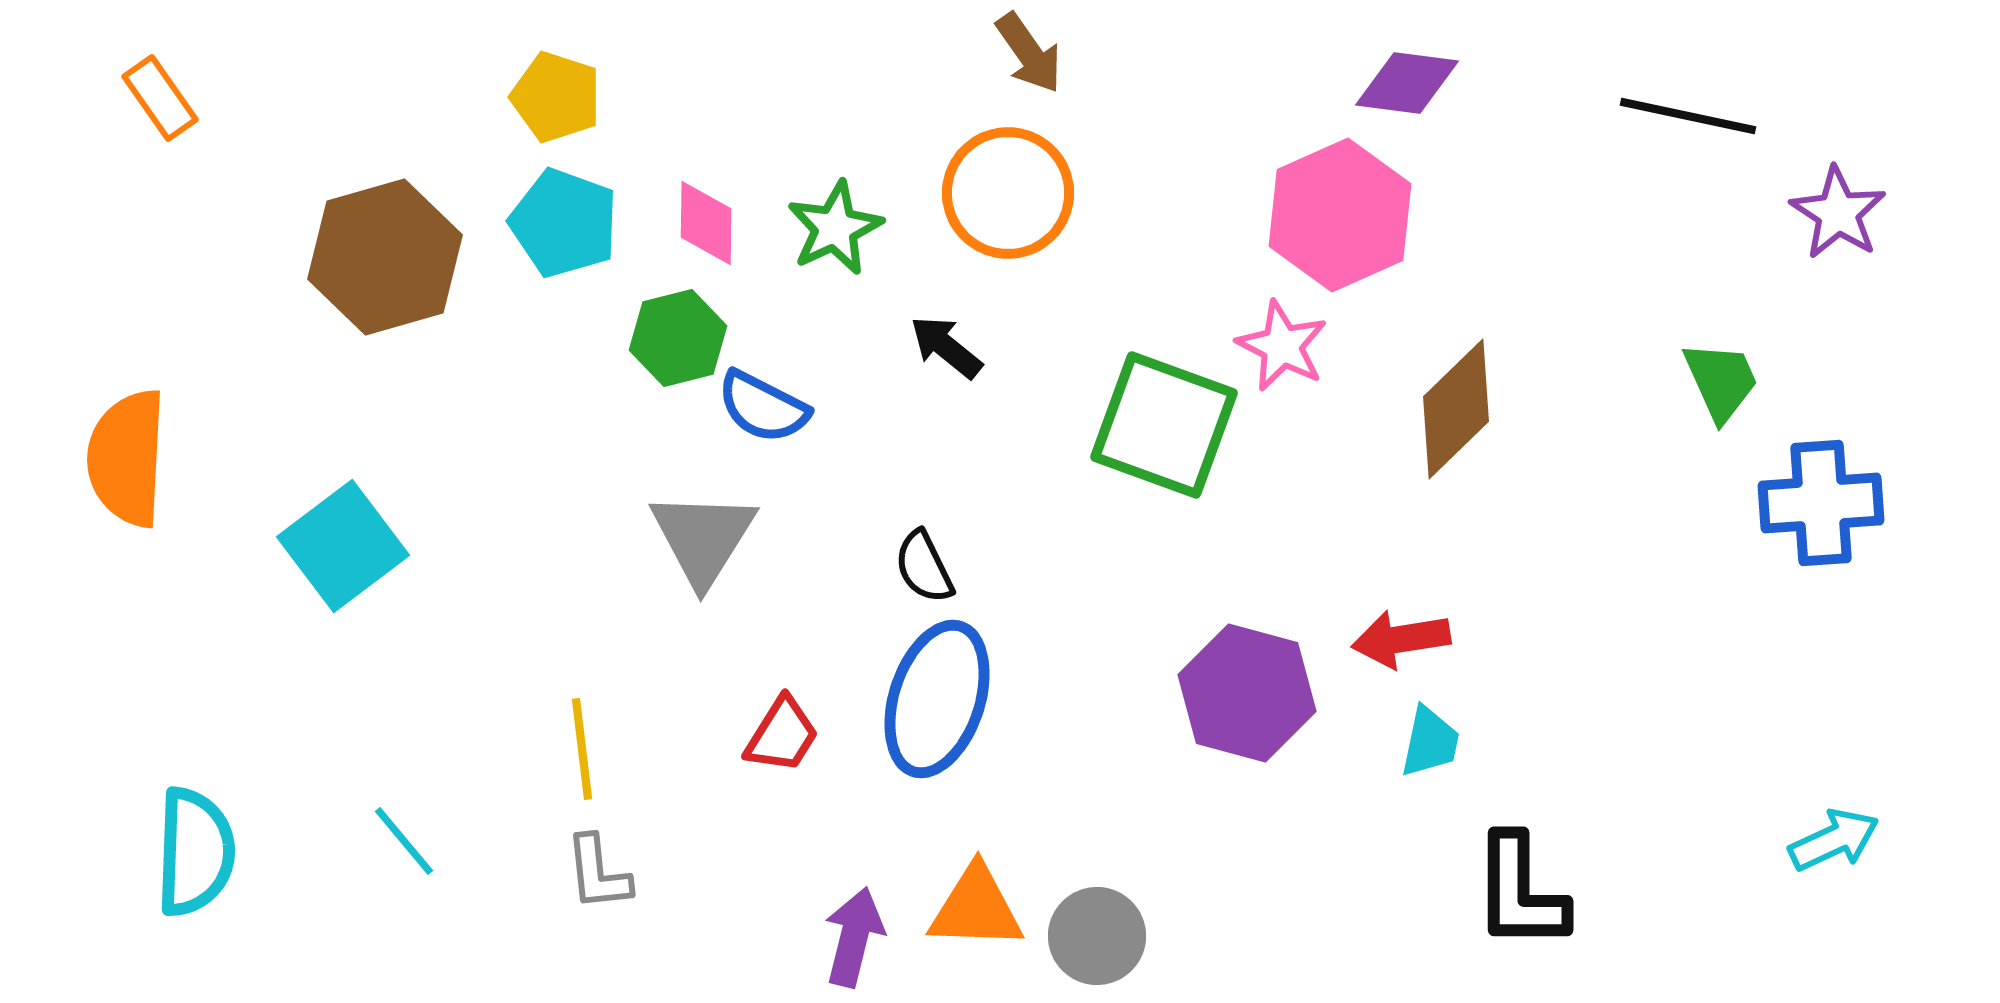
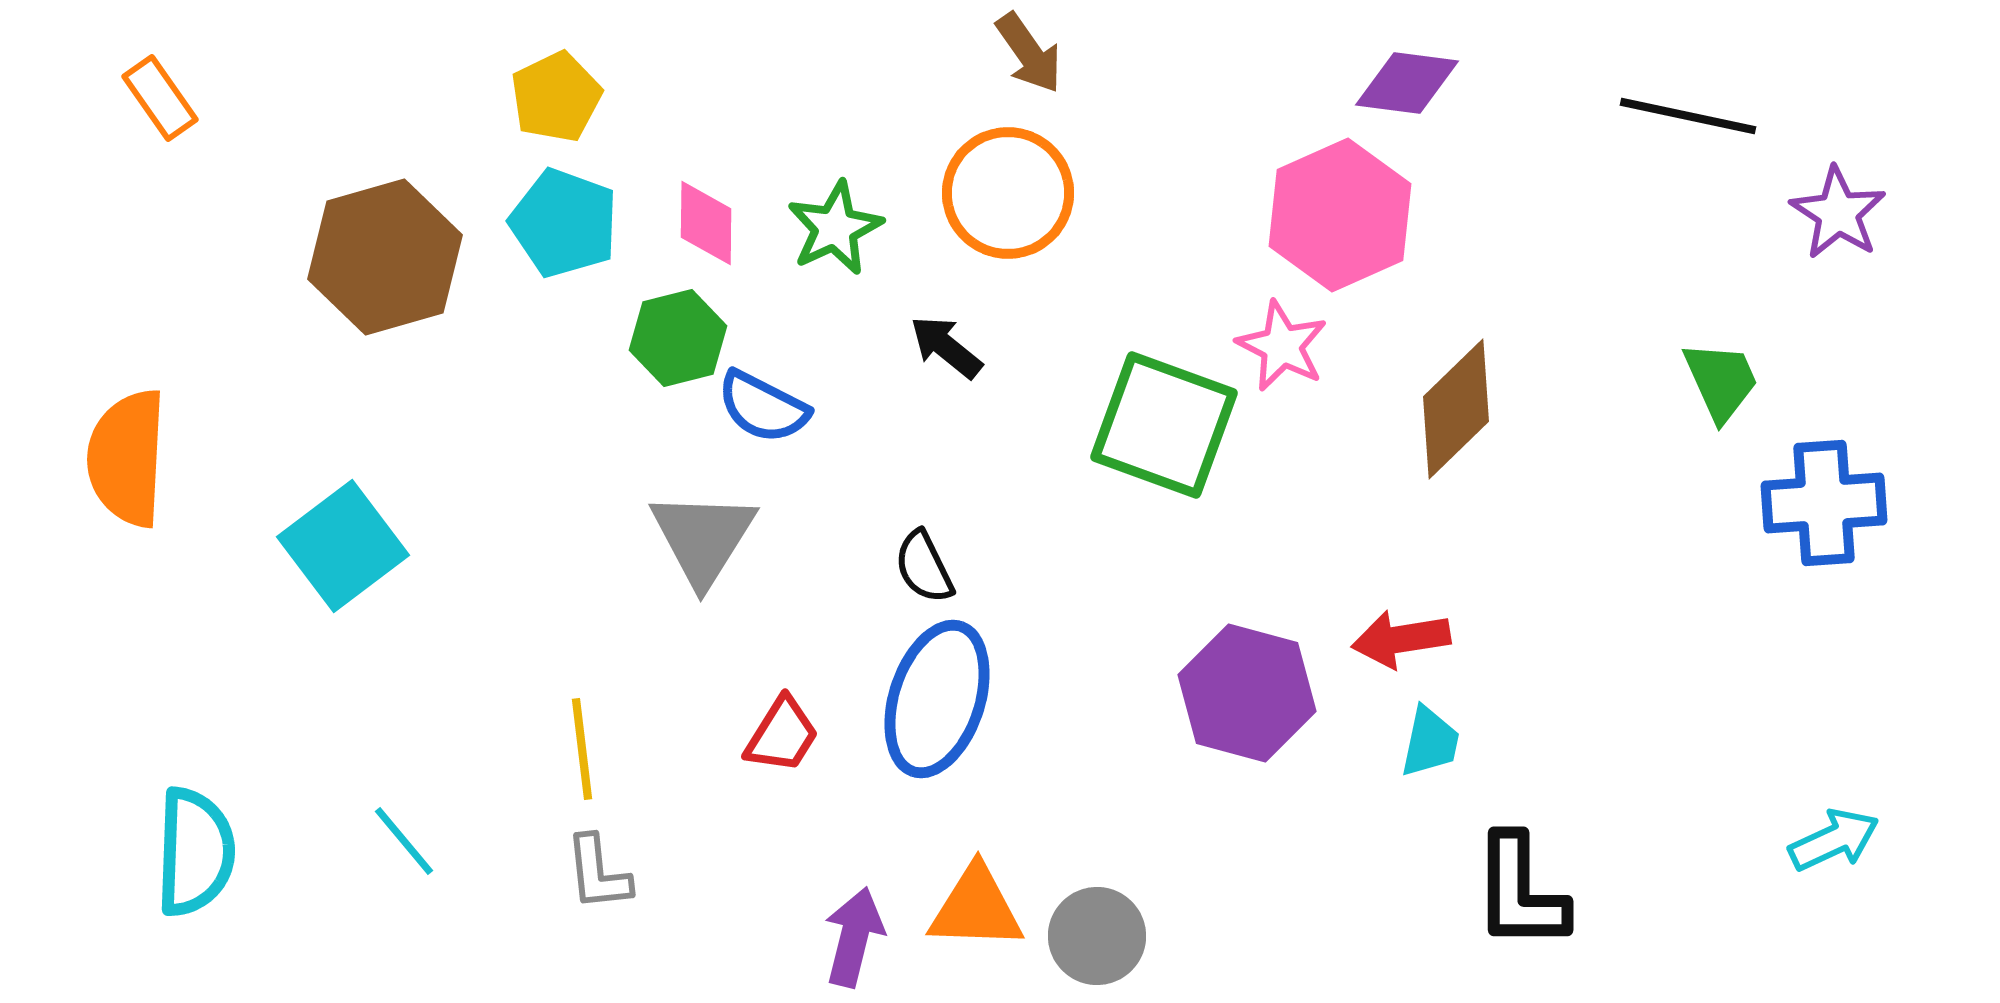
yellow pentagon: rotated 28 degrees clockwise
blue cross: moved 3 px right
